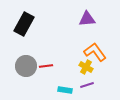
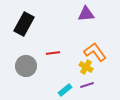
purple triangle: moved 1 px left, 5 px up
red line: moved 7 px right, 13 px up
cyan rectangle: rotated 48 degrees counterclockwise
